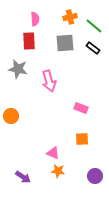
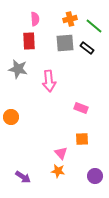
orange cross: moved 2 px down
black rectangle: moved 6 px left
pink arrow: rotated 10 degrees clockwise
orange circle: moved 1 px down
pink triangle: moved 8 px right; rotated 24 degrees clockwise
